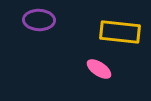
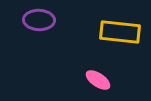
pink ellipse: moved 1 px left, 11 px down
